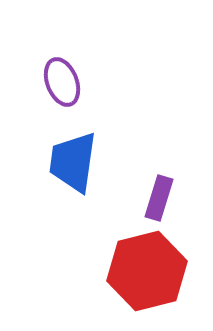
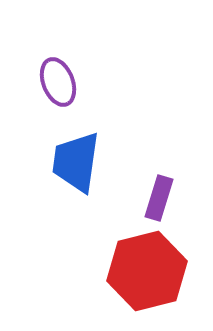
purple ellipse: moved 4 px left
blue trapezoid: moved 3 px right
